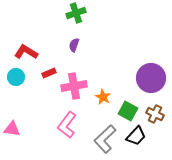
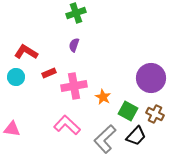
pink L-shape: rotated 96 degrees clockwise
